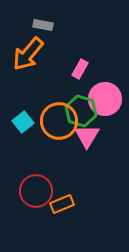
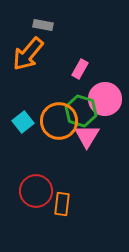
orange rectangle: rotated 60 degrees counterclockwise
